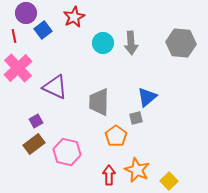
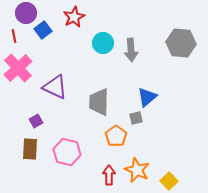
gray arrow: moved 7 px down
brown rectangle: moved 4 px left, 5 px down; rotated 50 degrees counterclockwise
